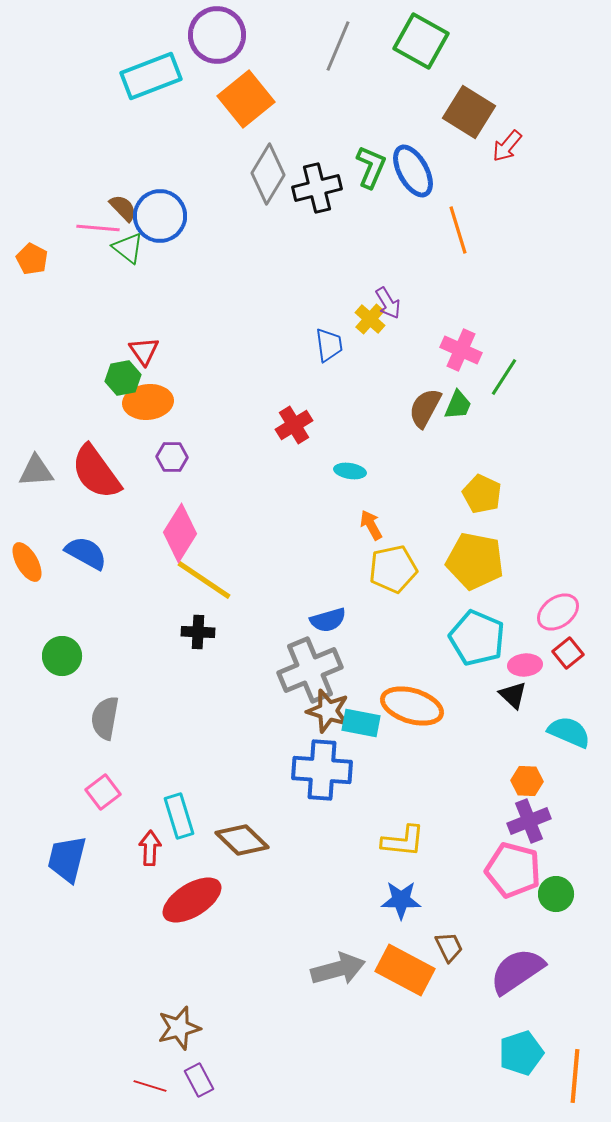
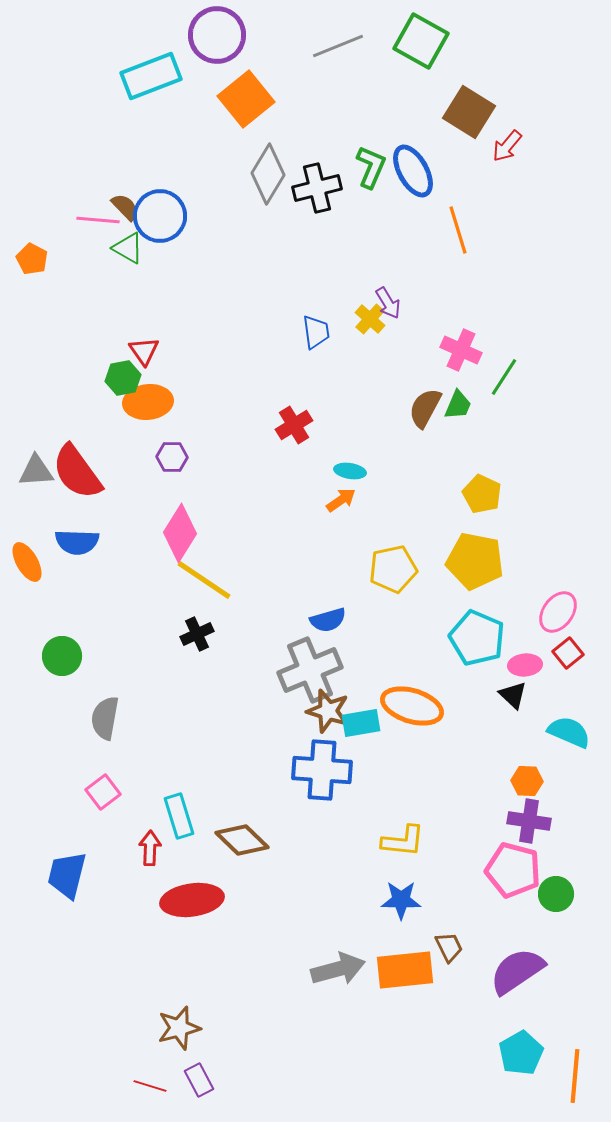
gray line at (338, 46): rotated 45 degrees clockwise
brown semicircle at (123, 208): moved 2 px right, 1 px up
pink line at (98, 228): moved 8 px up
green triangle at (128, 248): rotated 8 degrees counterclockwise
blue trapezoid at (329, 345): moved 13 px left, 13 px up
red semicircle at (96, 472): moved 19 px left
orange arrow at (371, 525): moved 30 px left, 25 px up; rotated 84 degrees clockwise
blue semicircle at (86, 553): moved 9 px left, 11 px up; rotated 153 degrees clockwise
pink ellipse at (558, 612): rotated 18 degrees counterclockwise
black cross at (198, 632): moved 1 px left, 2 px down; rotated 28 degrees counterclockwise
cyan rectangle at (361, 723): rotated 21 degrees counterclockwise
purple cross at (529, 821): rotated 30 degrees clockwise
blue trapezoid at (67, 859): moved 16 px down
red ellipse at (192, 900): rotated 24 degrees clockwise
orange rectangle at (405, 970): rotated 34 degrees counterclockwise
cyan pentagon at (521, 1053): rotated 12 degrees counterclockwise
